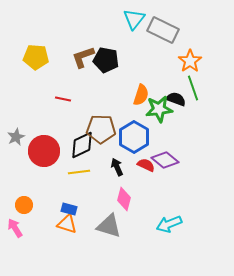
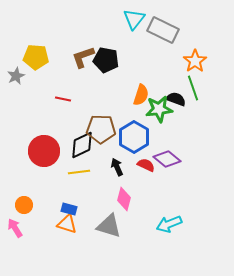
orange star: moved 5 px right
gray star: moved 61 px up
purple diamond: moved 2 px right, 1 px up
